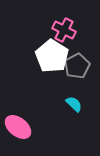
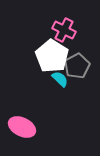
cyan semicircle: moved 14 px left, 25 px up
pink ellipse: moved 4 px right; rotated 12 degrees counterclockwise
